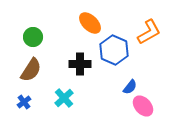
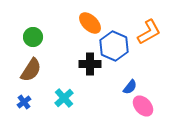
blue hexagon: moved 4 px up
black cross: moved 10 px right
